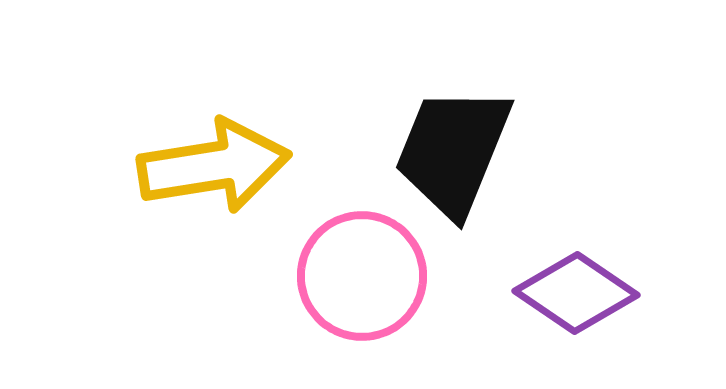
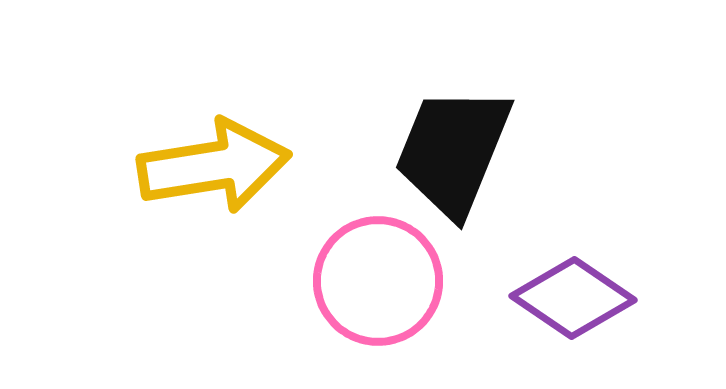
pink circle: moved 16 px right, 5 px down
purple diamond: moved 3 px left, 5 px down
